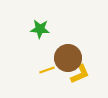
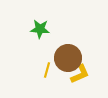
yellow line: rotated 56 degrees counterclockwise
